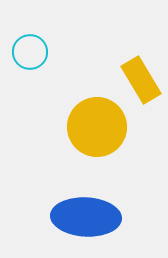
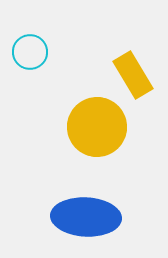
yellow rectangle: moved 8 px left, 5 px up
